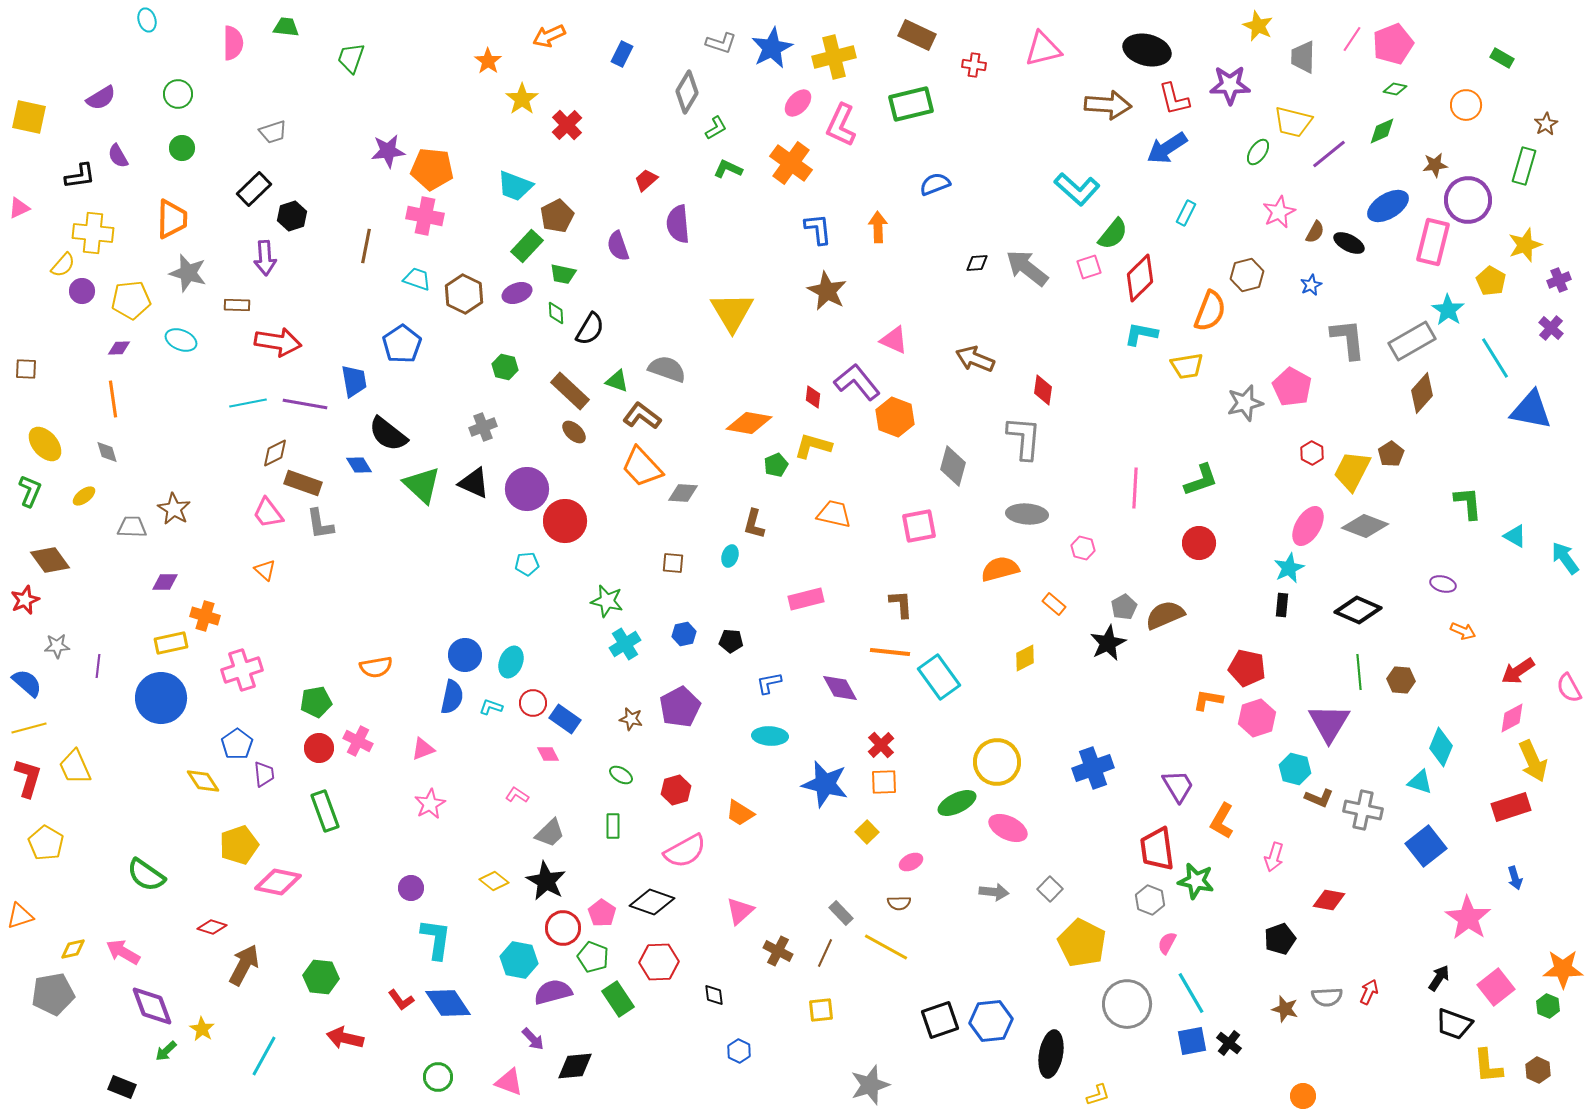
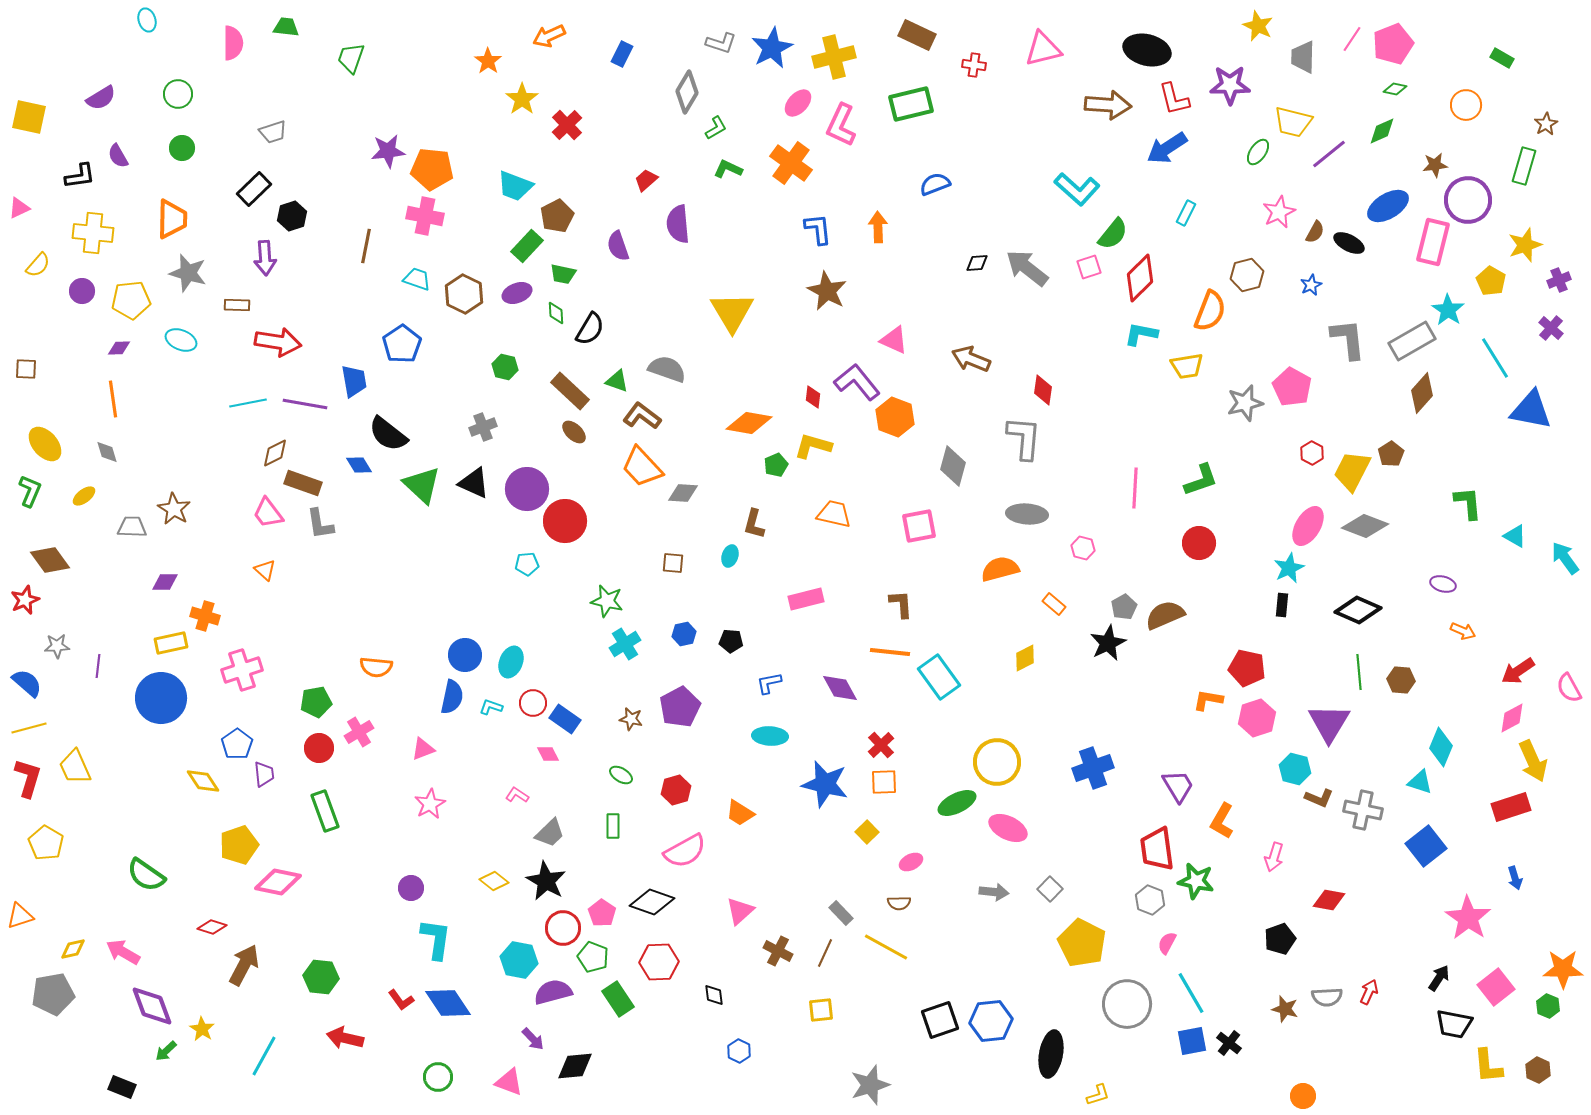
yellow semicircle at (63, 265): moved 25 px left
brown arrow at (975, 359): moved 4 px left
orange semicircle at (376, 667): rotated 16 degrees clockwise
pink cross at (358, 741): moved 1 px right, 9 px up; rotated 32 degrees clockwise
black trapezoid at (1454, 1024): rotated 9 degrees counterclockwise
